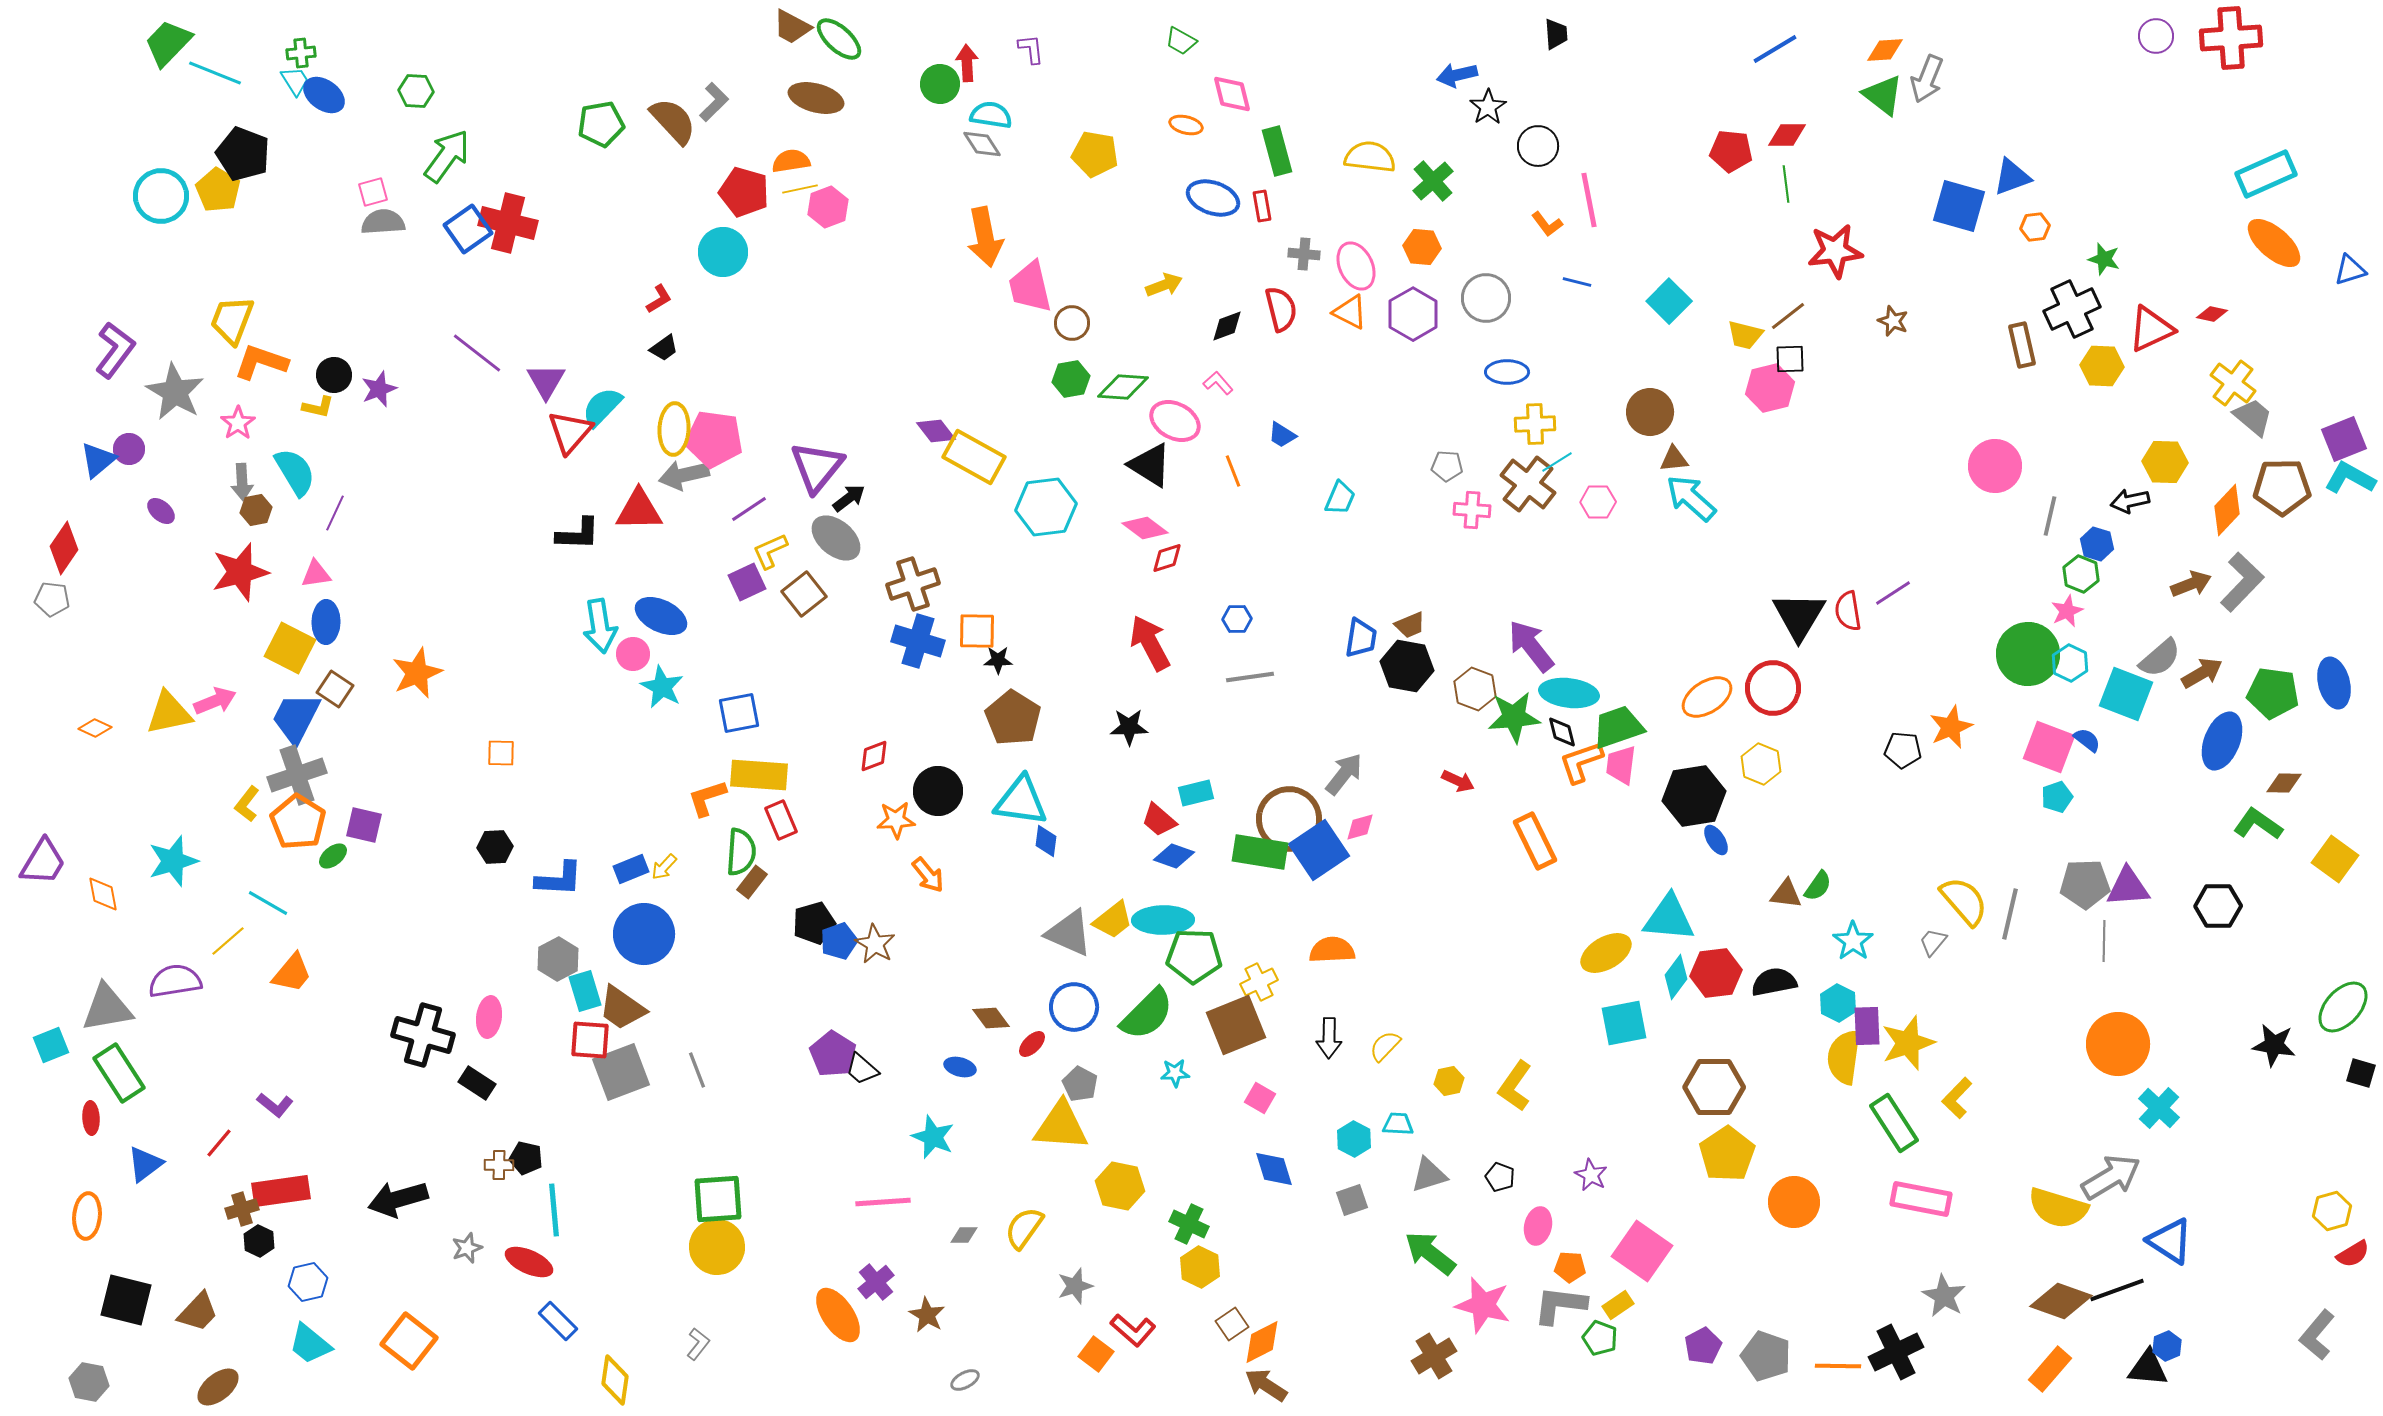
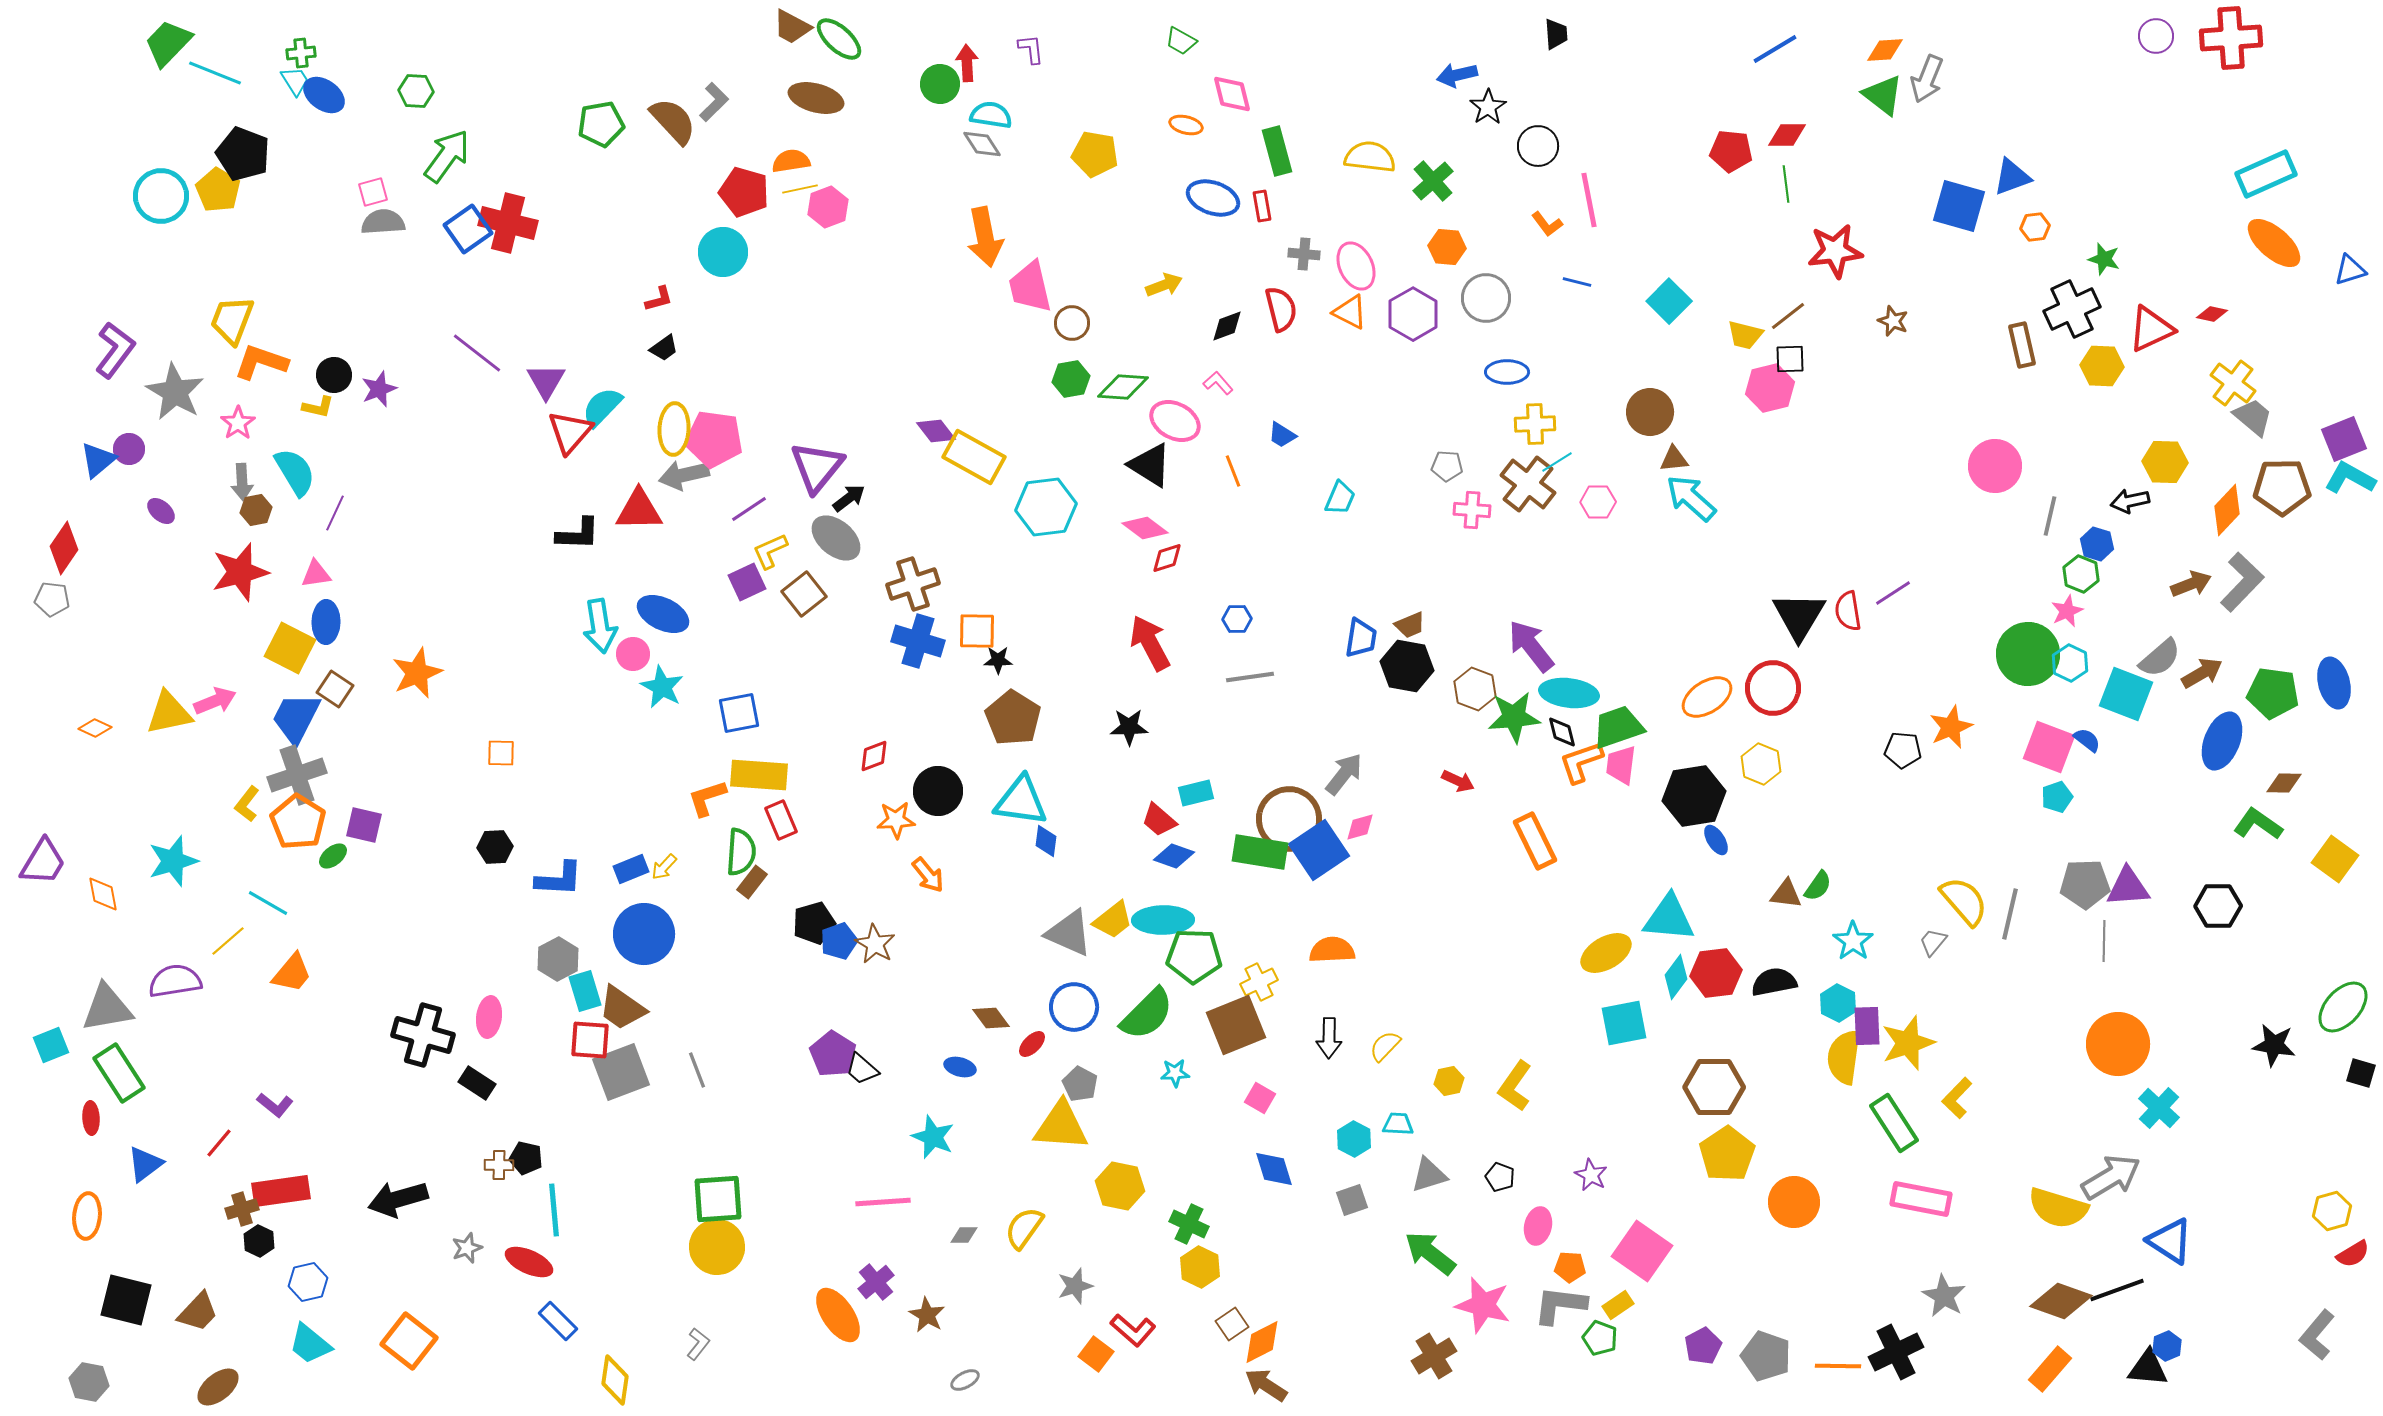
orange hexagon at (1422, 247): moved 25 px right
red L-shape at (659, 299): rotated 16 degrees clockwise
blue ellipse at (661, 616): moved 2 px right, 2 px up
